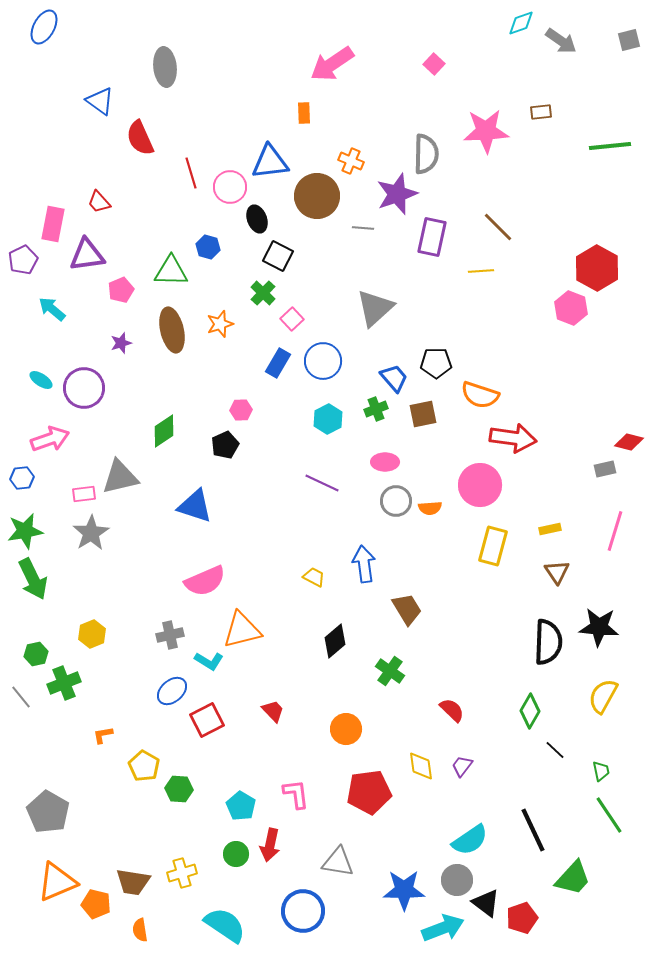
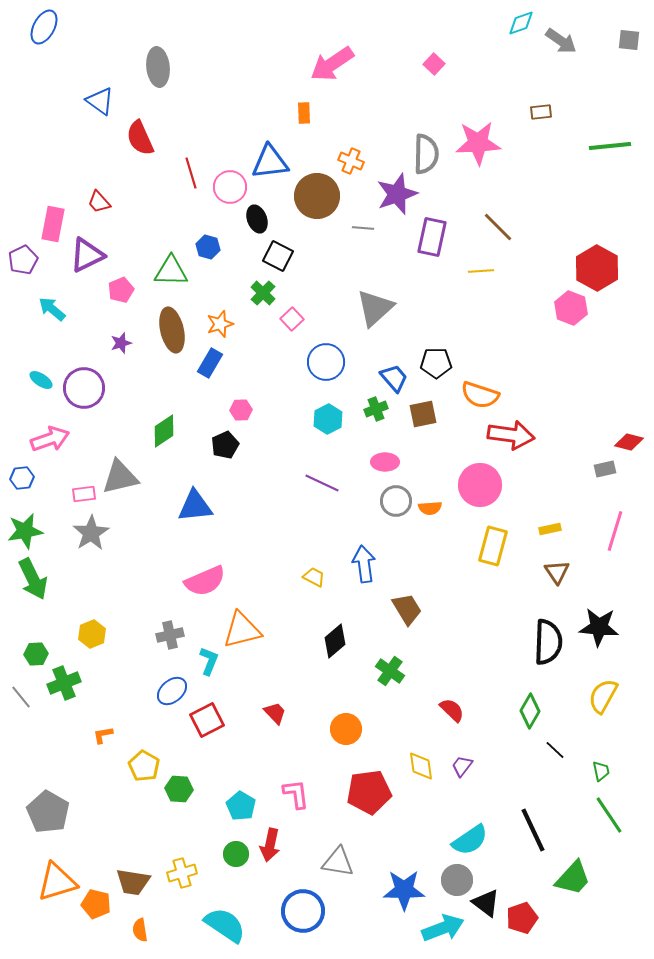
gray square at (629, 40): rotated 20 degrees clockwise
gray ellipse at (165, 67): moved 7 px left
pink star at (486, 131): moved 8 px left, 12 px down
purple triangle at (87, 255): rotated 18 degrees counterclockwise
blue circle at (323, 361): moved 3 px right, 1 px down
blue rectangle at (278, 363): moved 68 px left
red arrow at (513, 438): moved 2 px left, 3 px up
blue triangle at (195, 506): rotated 24 degrees counterclockwise
green hexagon at (36, 654): rotated 10 degrees clockwise
cyan L-shape at (209, 661): rotated 100 degrees counterclockwise
red trapezoid at (273, 711): moved 2 px right, 2 px down
orange triangle at (57, 882): rotated 6 degrees clockwise
